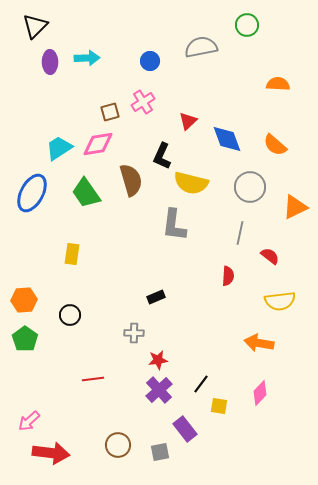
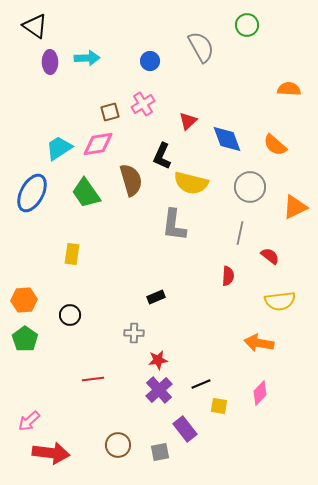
black triangle at (35, 26): rotated 40 degrees counterclockwise
gray semicircle at (201, 47): rotated 72 degrees clockwise
orange semicircle at (278, 84): moved 11 px right, 5 px down
pink cross at (143, 102): moved 2 px down
black line at (201, 384): rotated 30 degrees clockwise
